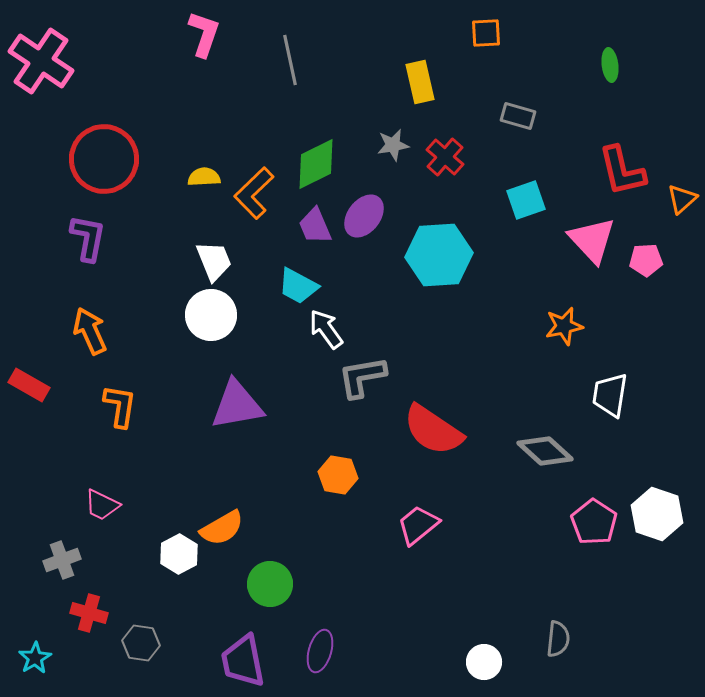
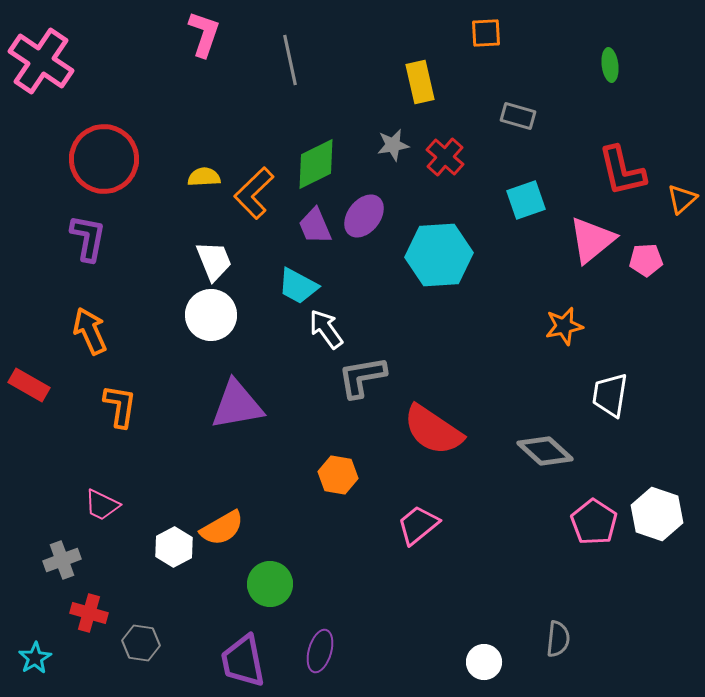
pink triangle at (592, 240): rotated 34 degrees clockwise
white hexagon at (179, 554): moved 5 px left, 7 px up
